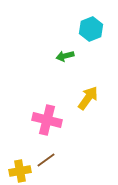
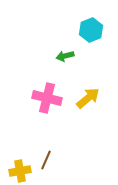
cyan hexagon: moved 1 px down
yellow arrow: rotated 15 degrees clockwise
pink cross: moved 22 px up
brown line: rotated 30 degrees counterclockwise
